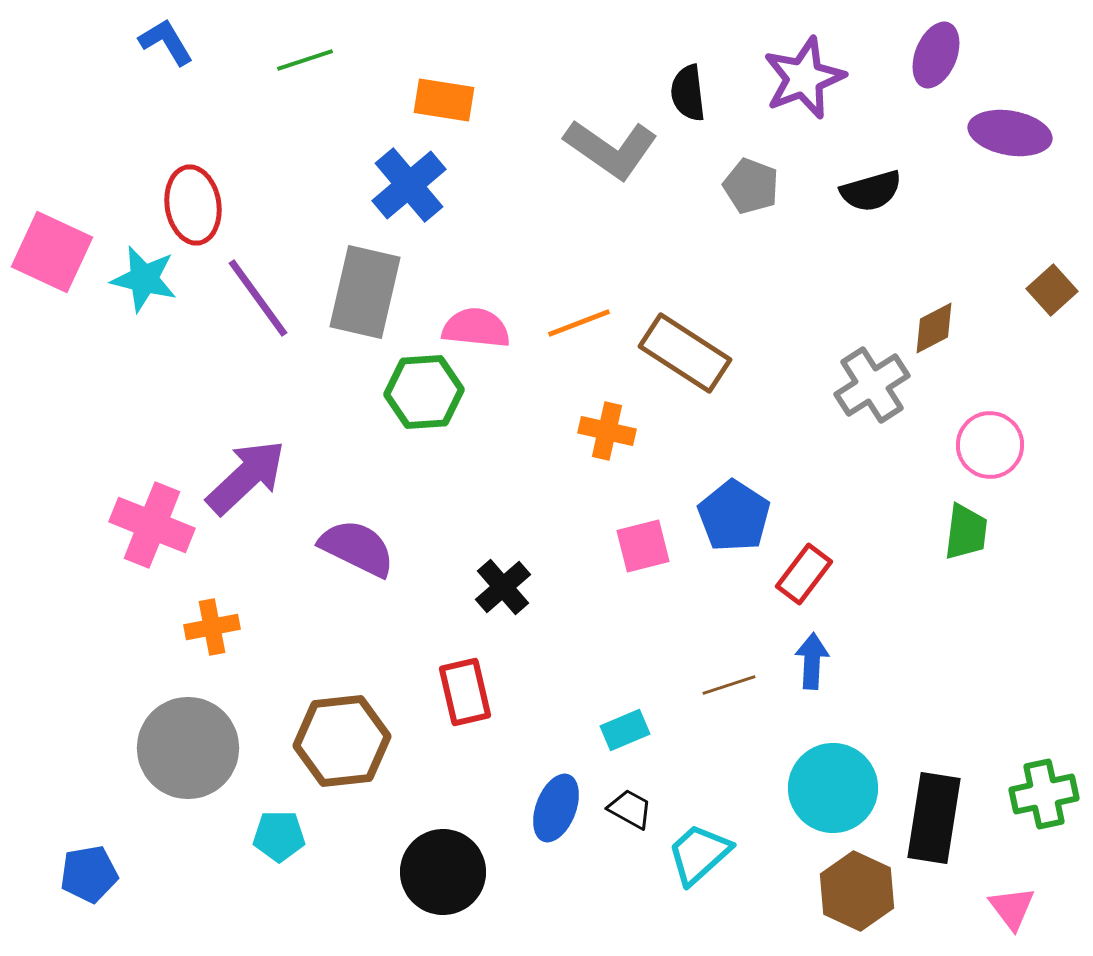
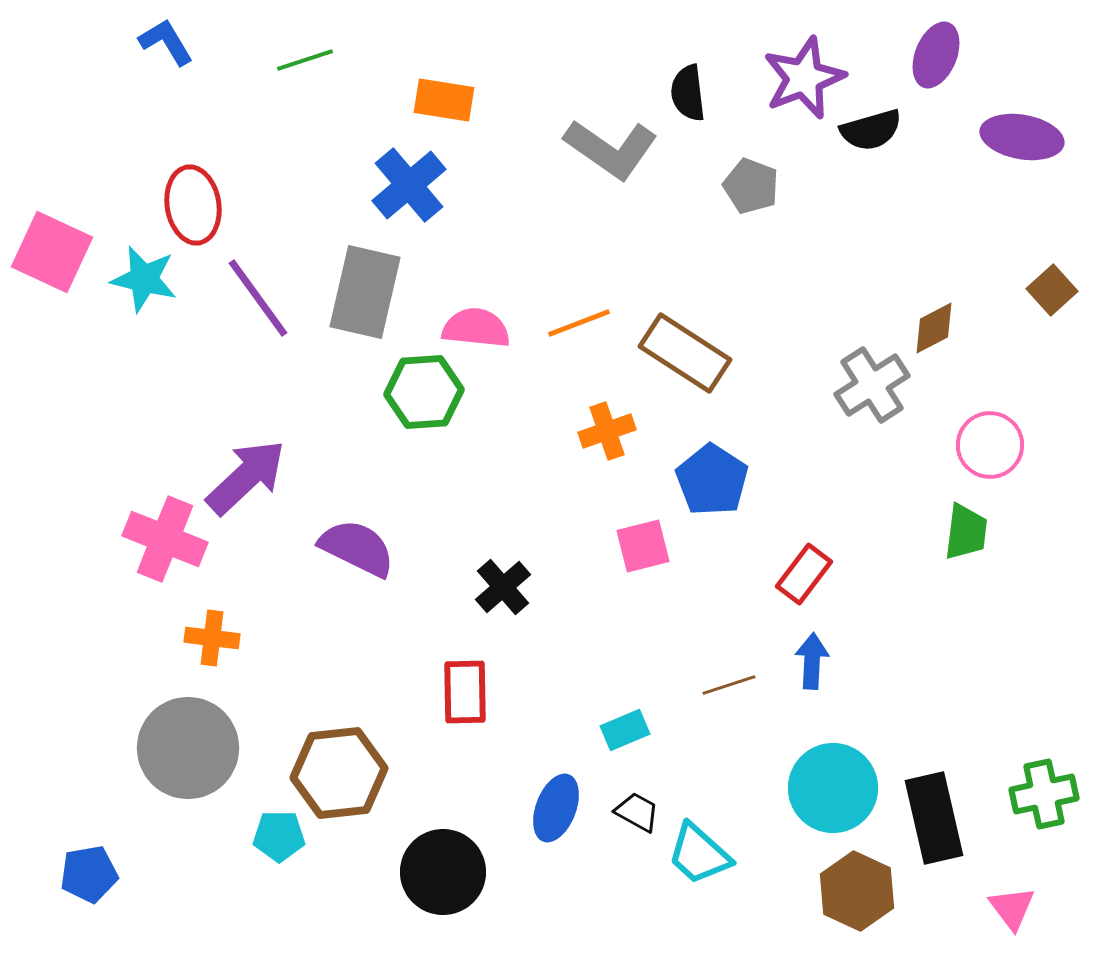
purple ellipse at (1010, 133): moved 12 px right, 4 px down
black semicircle at (871, 191): moved 61 px up
orange cross at (607, 431): rotated 32 degrees counterclockwise
blue pentagon at (734, 516): moved 22 px left, 36 px up
pink cross at (152, 525): moved 13 px right, 14 px down
orange cross at (212, 627): moved 11 px down; rotated 18 degrees clockwise
red rectangle at (465, 692): rotated 12 degrees clockwise
brown hexagon at (342, 741): moved 3 px left, 32 px down
black trapezoid at (630, 809): moved 7 px right, 3 px down
black rectangle at (934, 818): rotated 22 degrees counterclockwise
cyan trapezoid at (699, 854): rotated 96 degrees counterclockwise
